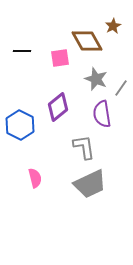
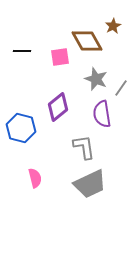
pink square: moved 1 px up
blue hexagon: moved 1 px right, 3 px down; rotated 12 degrees counterclockwise
